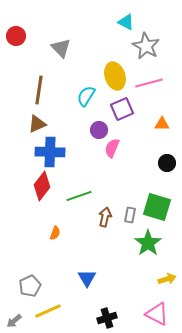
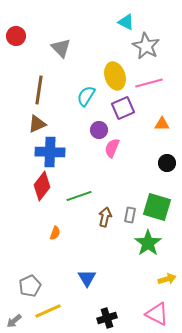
purple square: moved 1 px right, 1 px up
